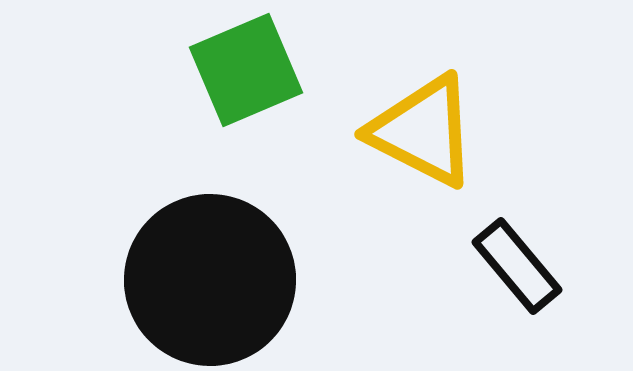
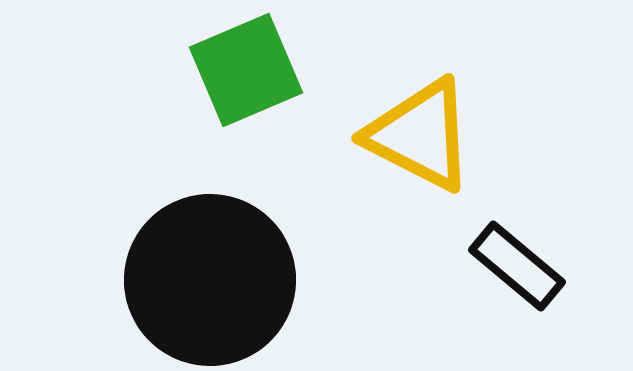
yellow triangle: moved 3 px left, 4 px down
black rectangle: rotated 10 degrees counterclockwise
